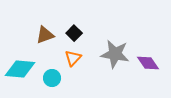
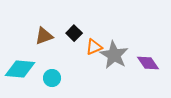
brown triangle: moved 1 px left, 1 px down
gray star: moved 1 px left, 1 px down; rotated 20 degrees clockwise
orange triangle: moved 21 px right, 11 px up; rotated 24 degrees clockwise
